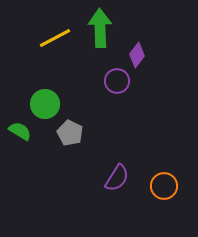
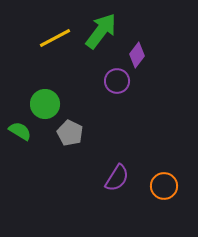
green arrow: moved 1 px right, 3 px down; rotated 39 degrees clockwise
